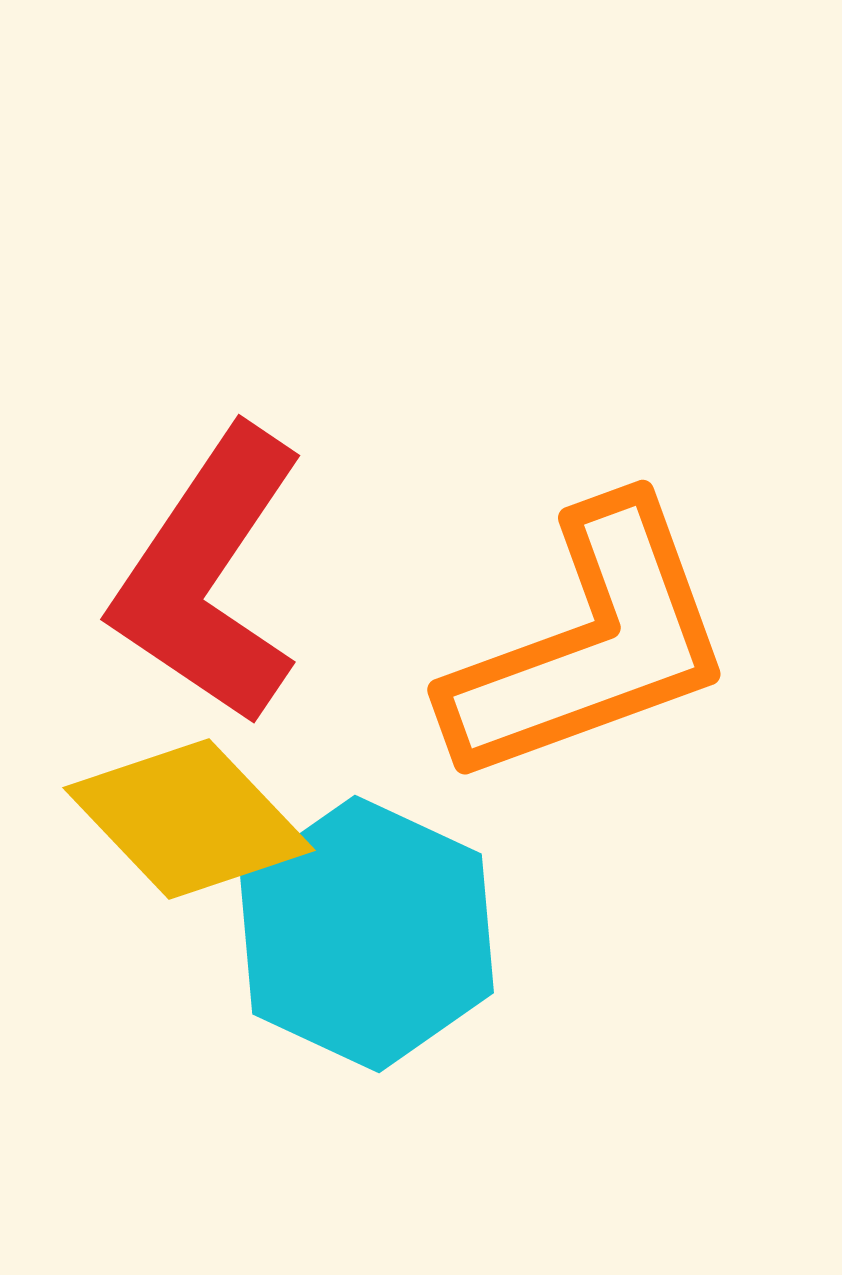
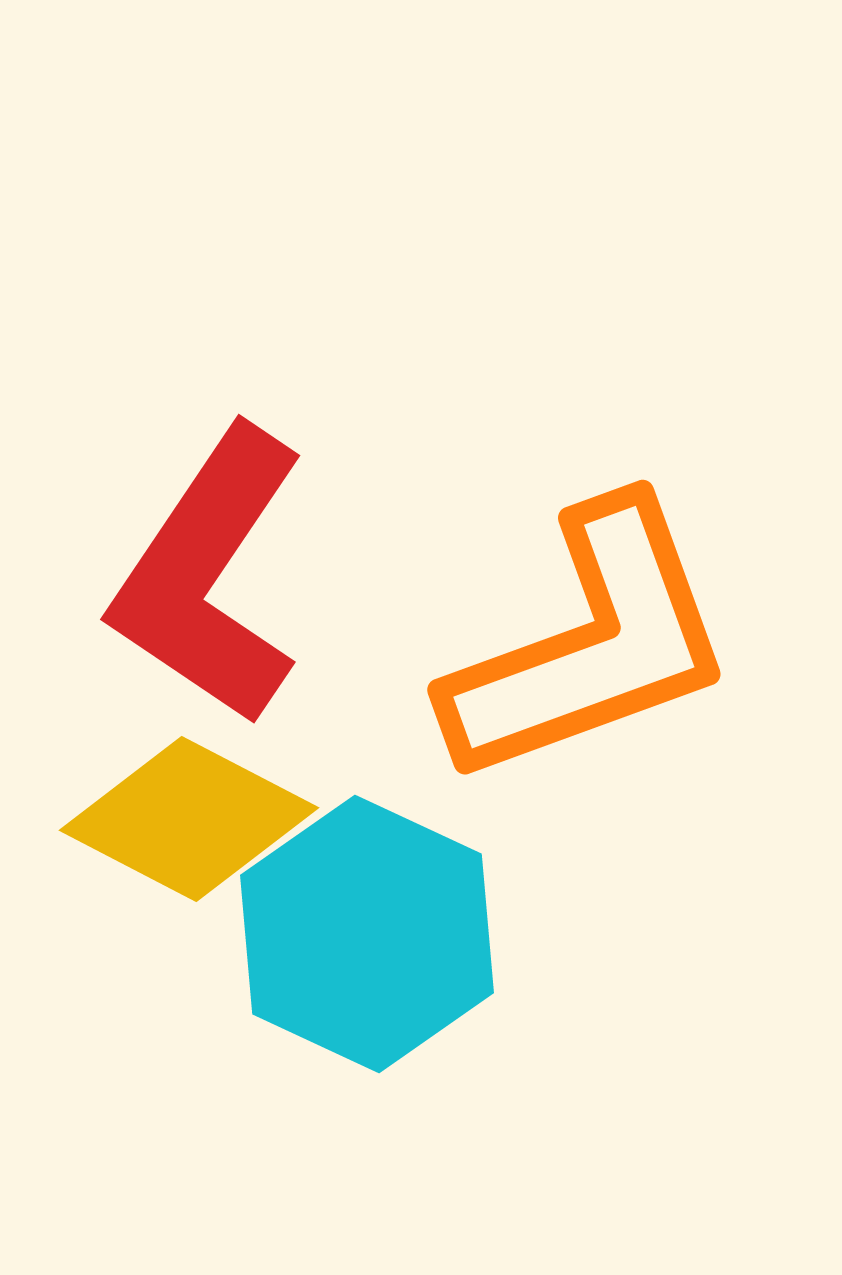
yellow diamond: rotated 19 degrees counterclockwise
